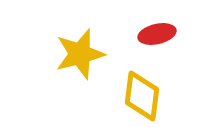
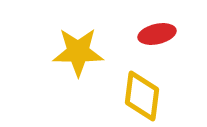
yellow star: moved 2 px left, 2 px up; rotated 15 degrees clockwise
